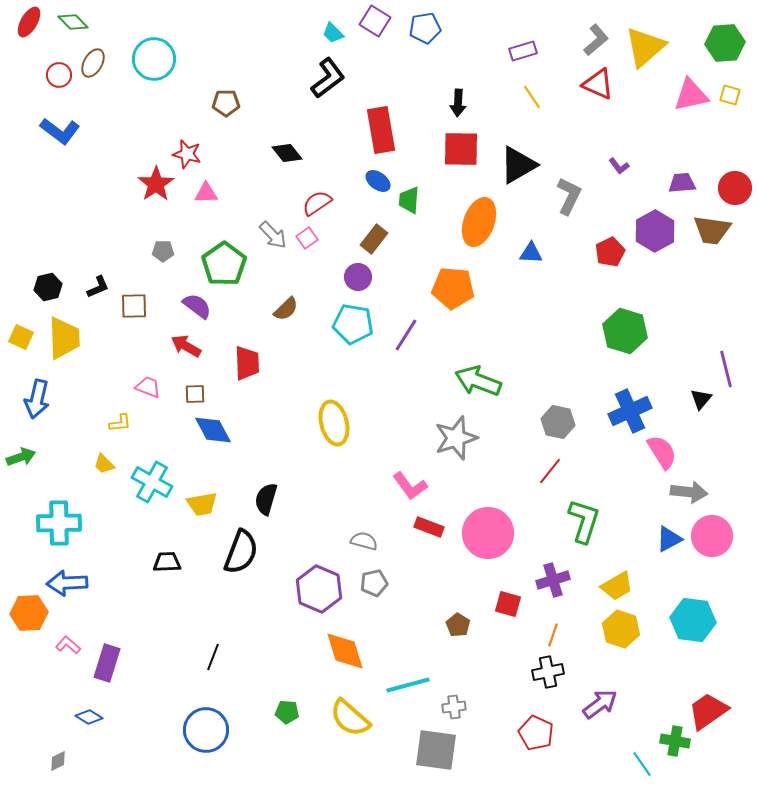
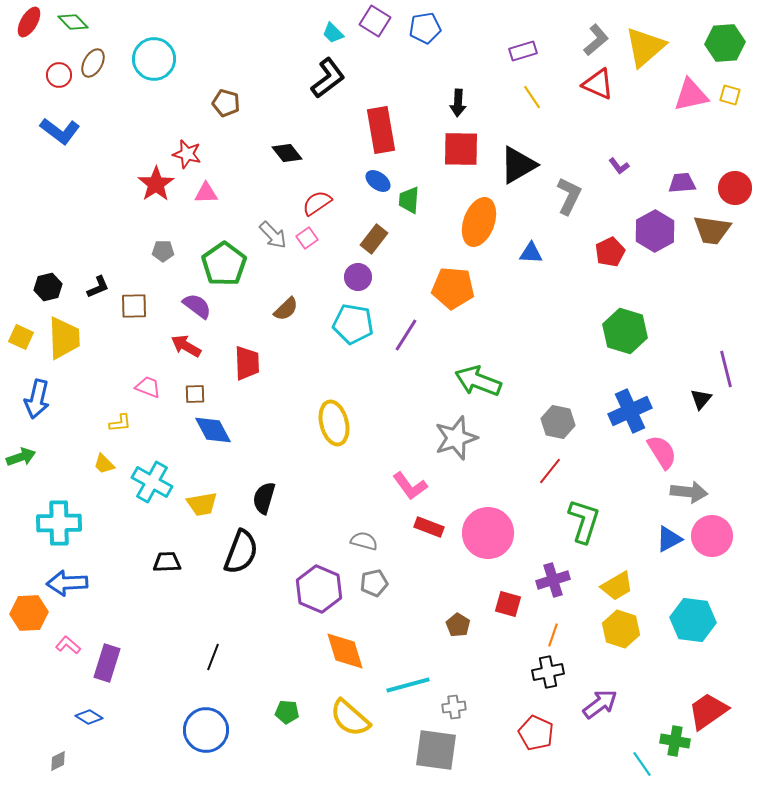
brown pentagon at (226, 103): rotated 16 degrees clockwise
black semicircle at (266, 499): moved 2 px left, 1 px up
